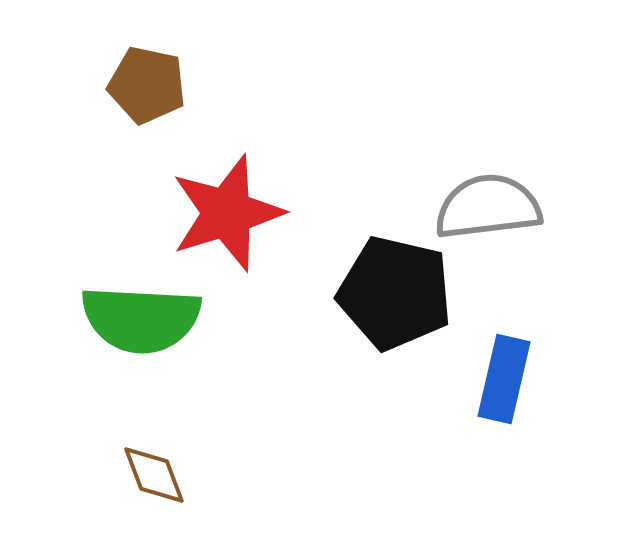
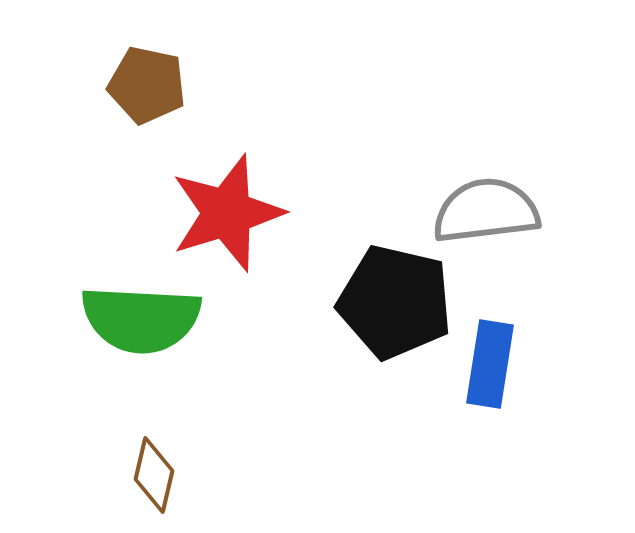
gray semicircle: moved 2 px left, 4 px down
black pentagon: moved 9 px down
blue rectangle: moved 14 px left, 15 px up; rotated 4 degrees counterclockwise
brown diamond: rotated 34 degrees clockwise
